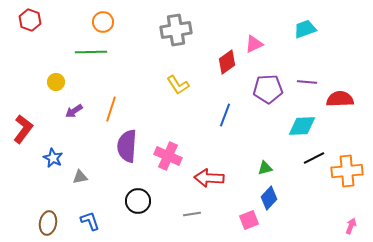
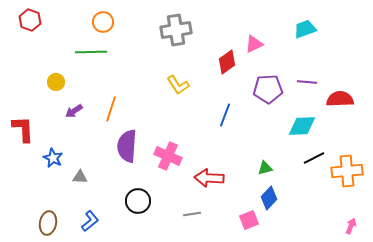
red L-shape: rotated 40 degrees counterclockwise
gray triangle: rotated 14 degrees clockwise
blue L-shape: rotated 70 degrees clockwise
